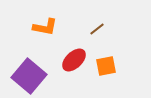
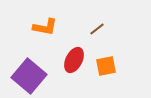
red ellipse: rotated 20 degrees counterclockwise
